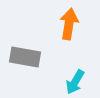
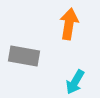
gray rectangle: moved 1 px left, 1 px up
